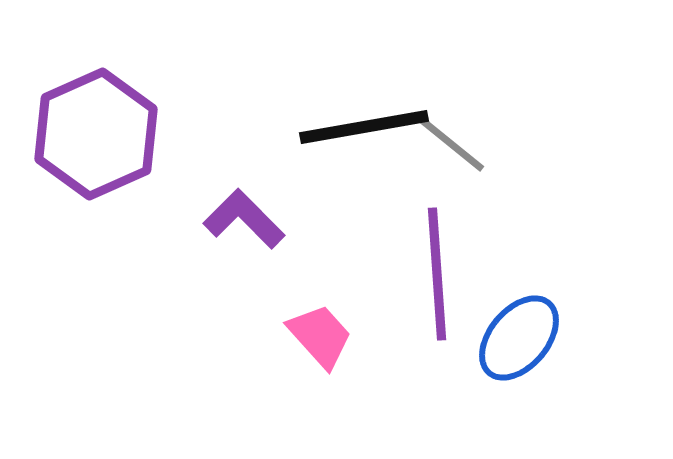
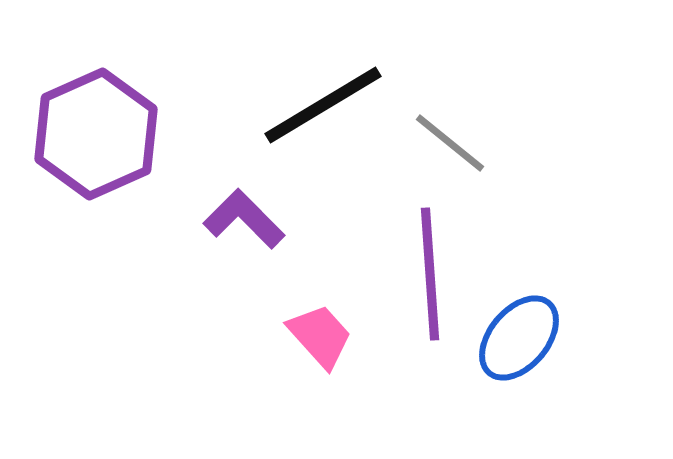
black line: moved 41 px left, 22 px up; rotated 21 degrees counterclockwise
purple line: moved 7 px left
